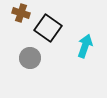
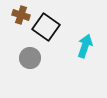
brown cross: moved 2 px down
black square: moved 2 px left, 1 px up
